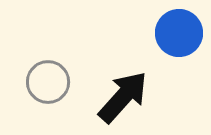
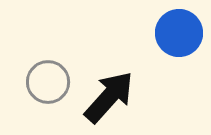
black arrow: moved 14 px left
